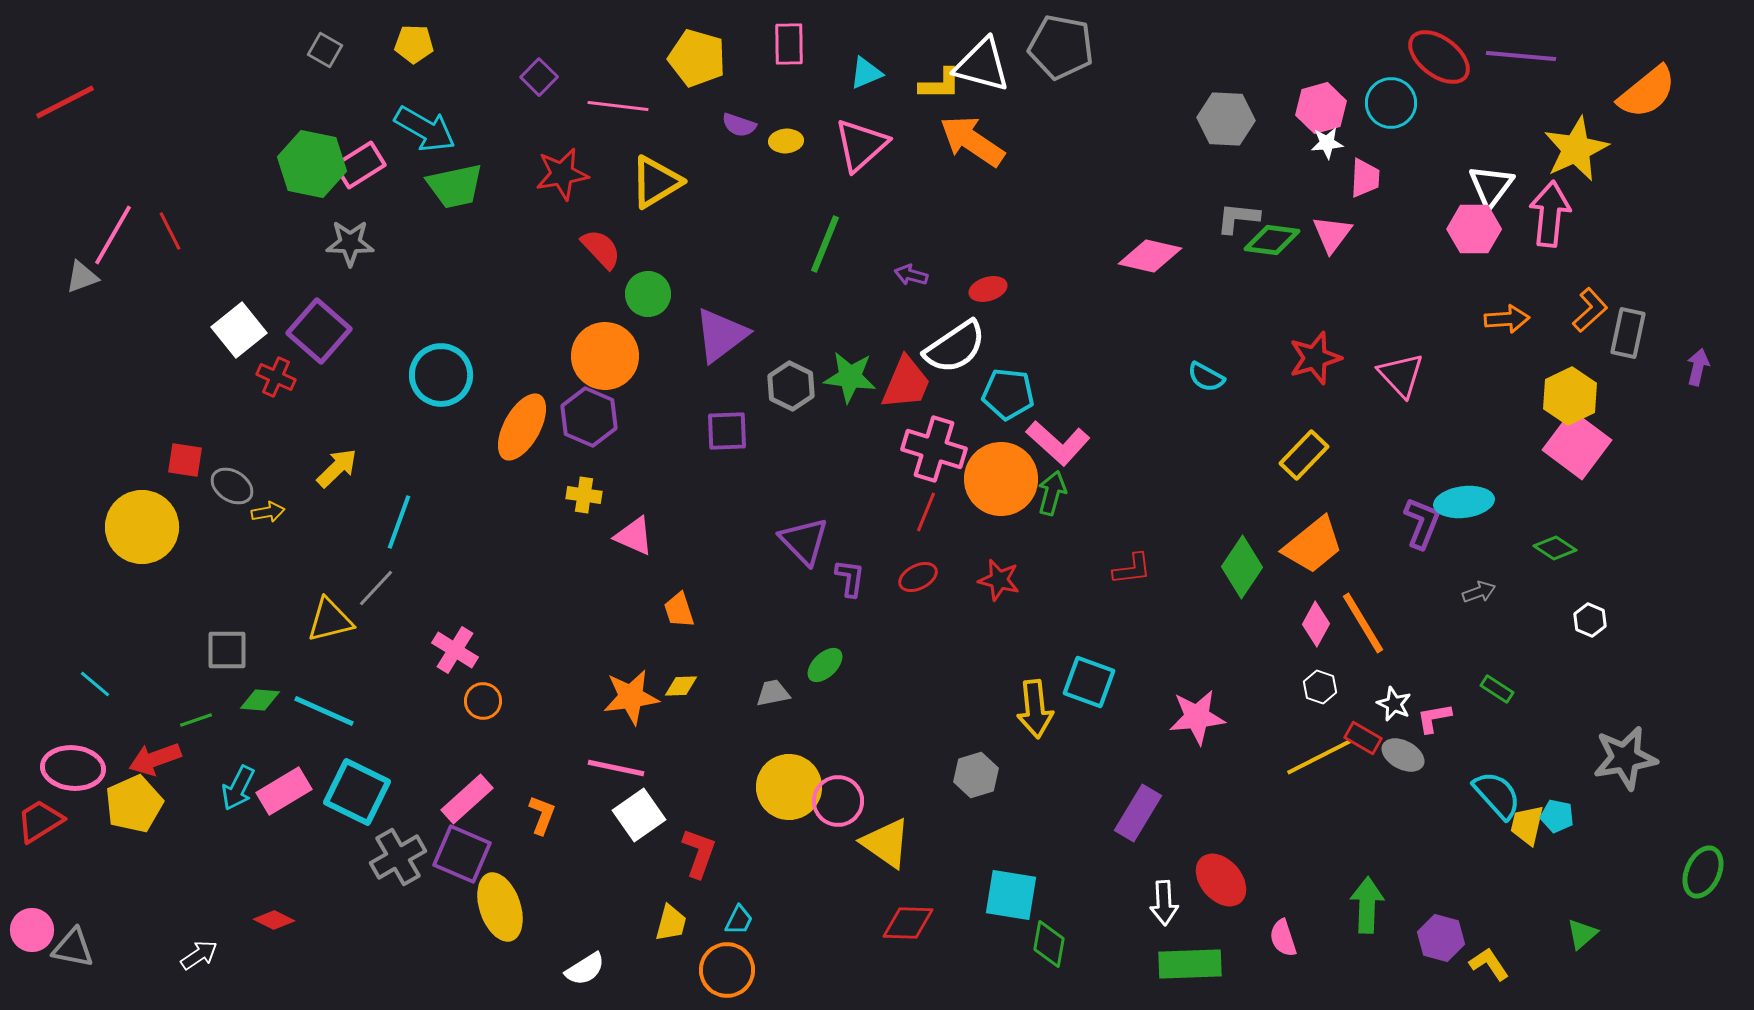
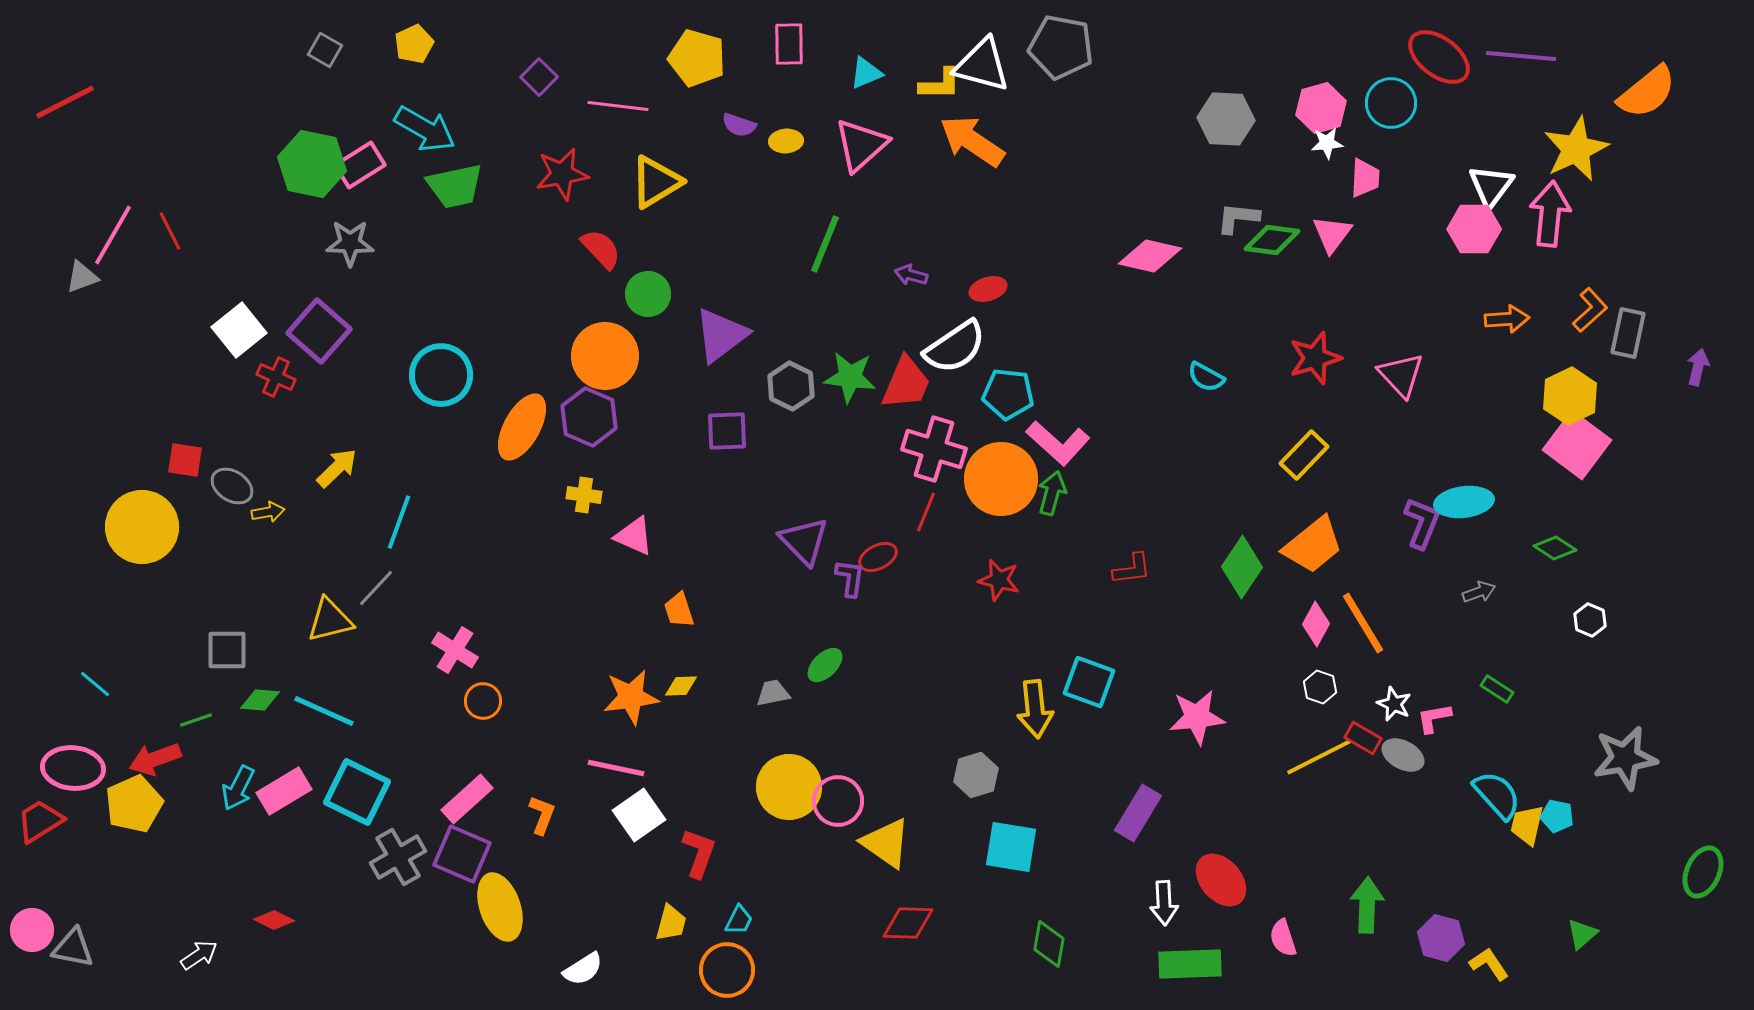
yellow pentagon at (414, 44): rotated 27 degrees counterclockwise
red ellipse at (918, 577): moved 40 px left, 20 px up
cyan square at (1011, 895): moved 48 px up
white semicircle at (585, 969): moved 2 px left
